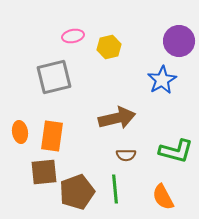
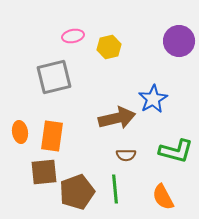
blue star: moved 9 px left, 19 px down
